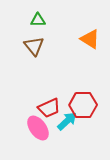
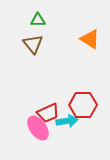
brown triangle: moved 1 px left, 2 px up
red trapezoid: moved 1 px left, 5 px down
cyan arrow: rotated 35 degrees clockwise
